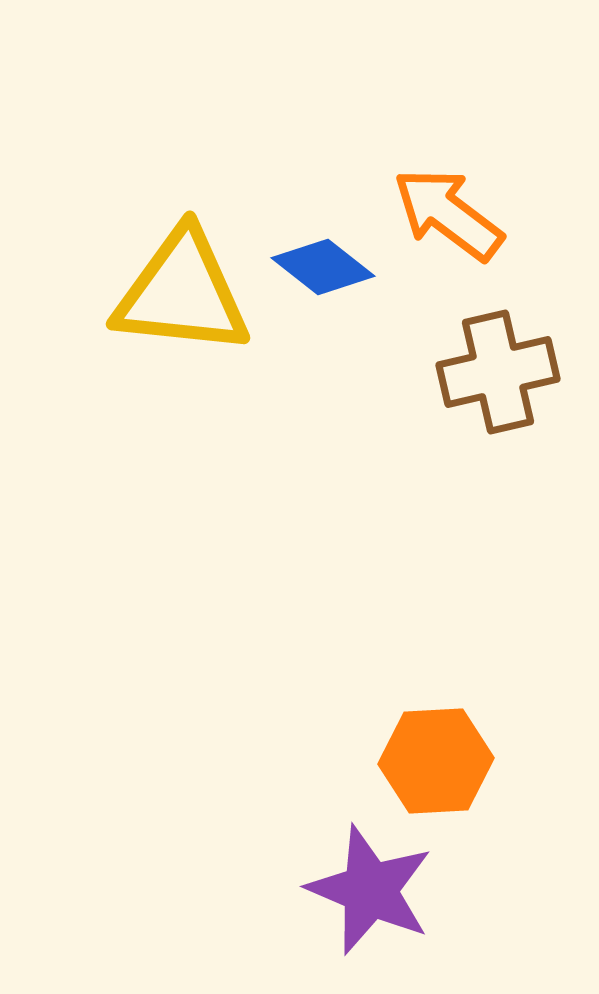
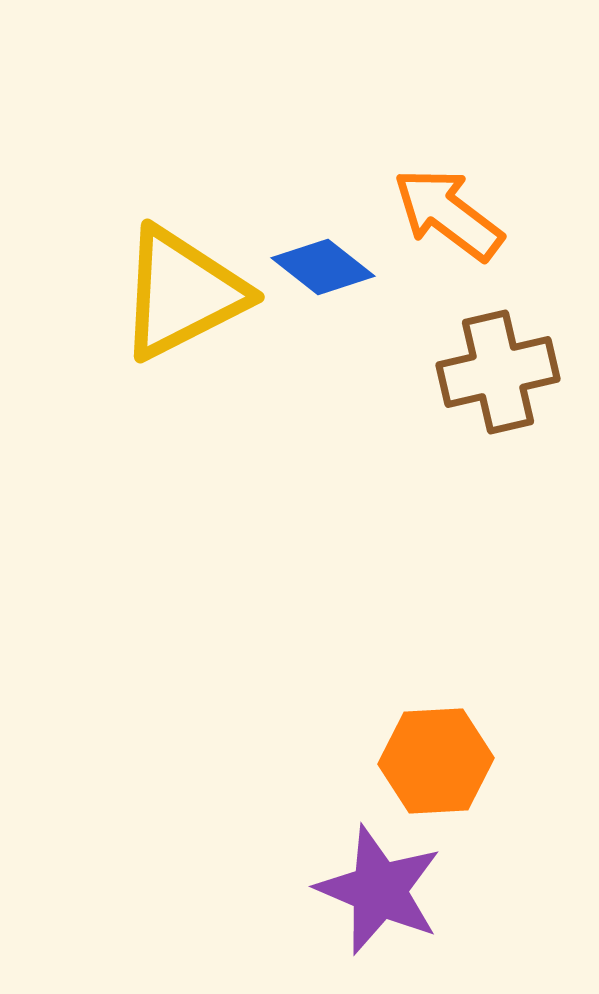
yellow triangle: rotated 33 degrees counterclockwise
purple star: moved 9 px right
